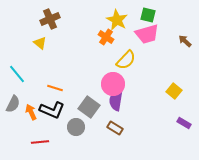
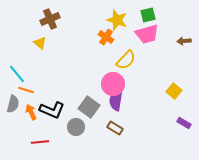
green square: rotated 28 degrees counterclockwise
yellow star: rotated 10 degrees counterclockwise
brown arrow: moved 1 px left; rotated 48 degrees counterclockwise
orange line: moved 29 px left, 2 px down
gray semicircle: rotated 12 degrees counterclockwise
